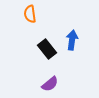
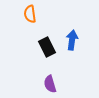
black rectangle: moved 2 px up; rotated 12 degrees clockwise
purple semicircle: rotated 114 degrees clockwise
